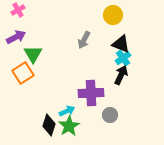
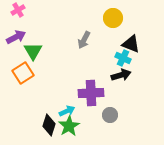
yellow circle: moved 3 px down
black triangle: moved 10 px right
green triangle: moved 3 px up
cyan cross: rotated 28 degrees counterclockwise
black arrow: rotated 48 degrees clockwise
